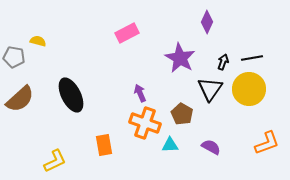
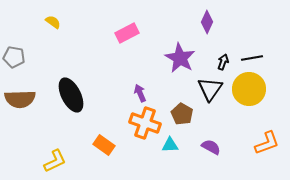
yellow semicircle: moved 15 px right, 19 px up; rotated 21 degrees clockwise
brown semicircle: rotated 40 degrees clockwise
orange rectangle: rotated 45 degrees counterclockwise
